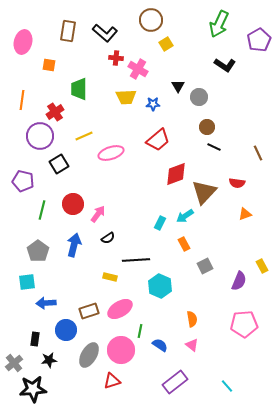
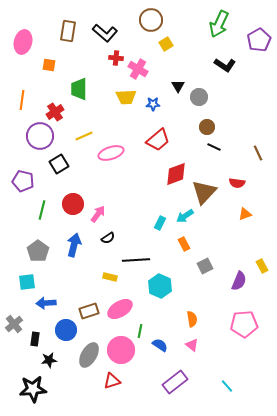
gray cross at (14, 363): moved 39 px up
